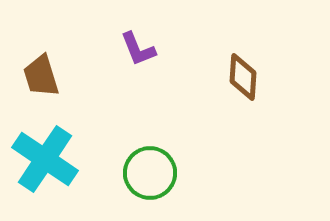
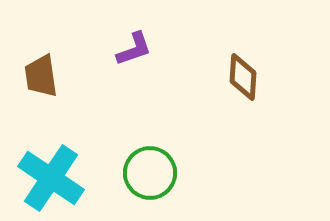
purple L-shape: moved 4 px left; rotated 87 degrees counterclockwise
brown trapezoid: rotated 9 degrees clockwise
cyan cross: moved 6 px right, 19 px down
